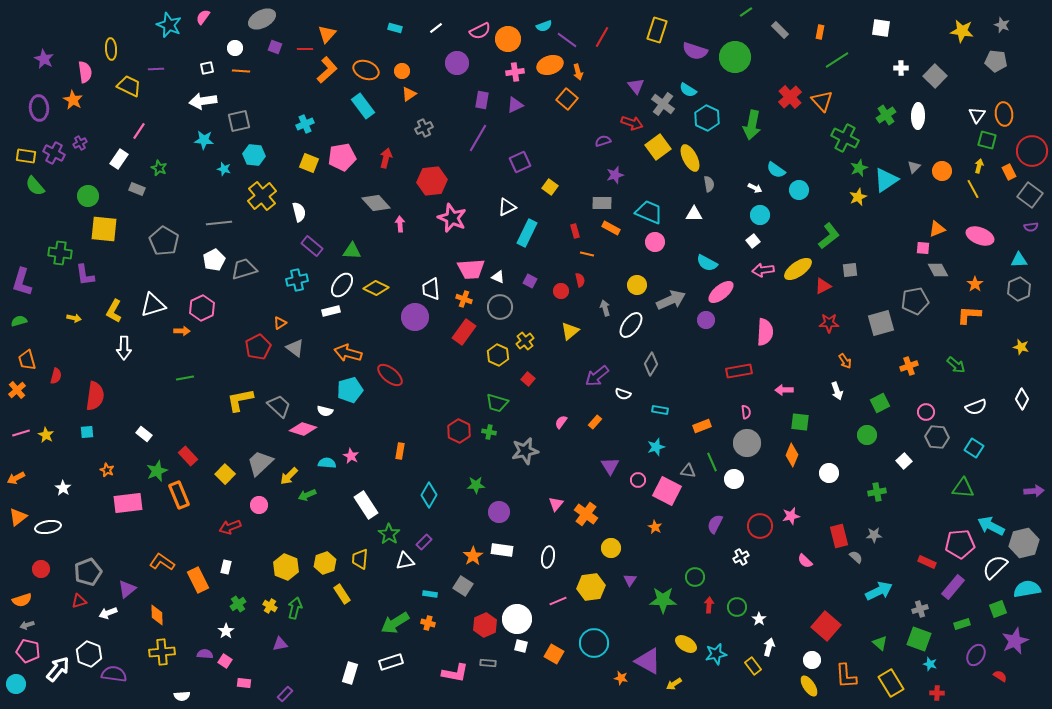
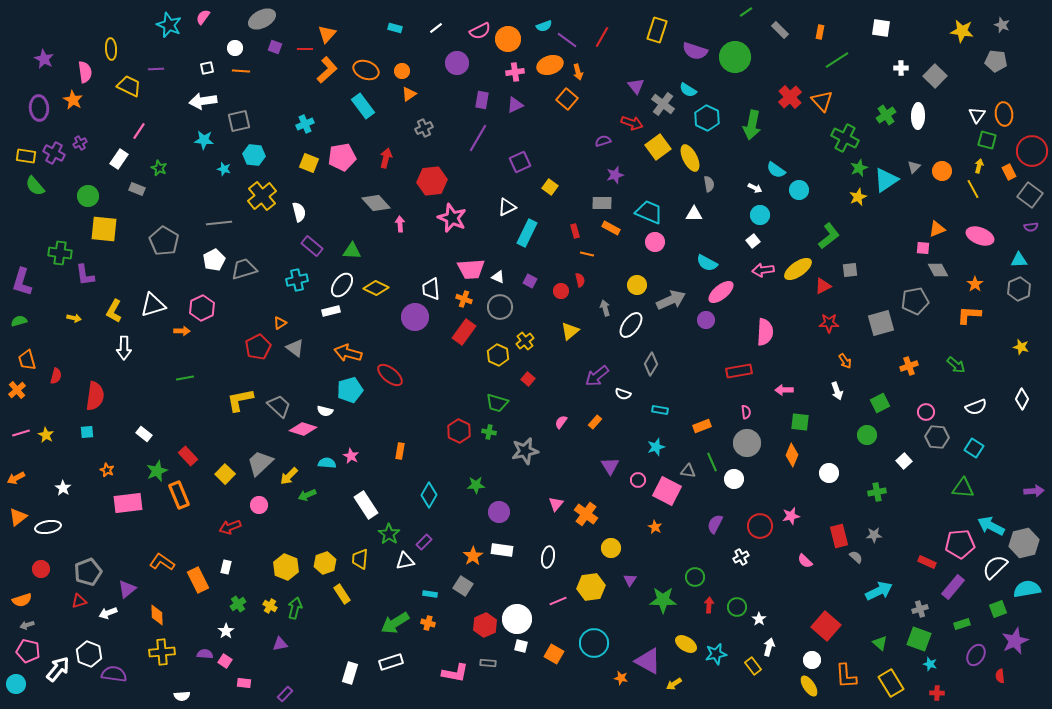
red semicircle at (1000, 676): rotated 128 degrees counterclockwise
